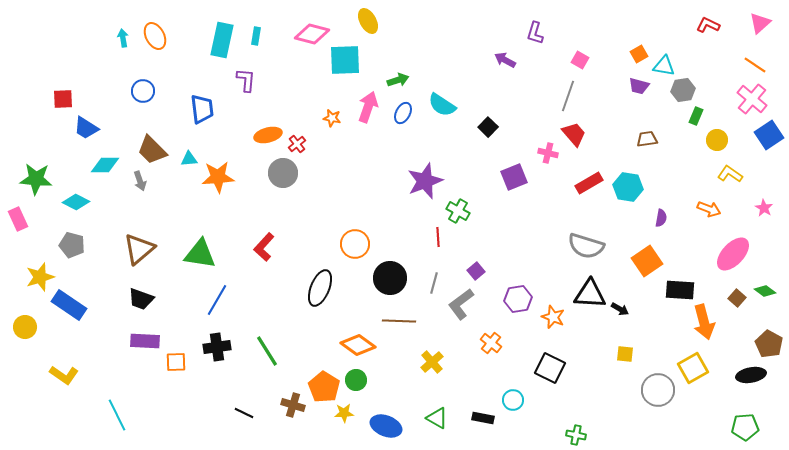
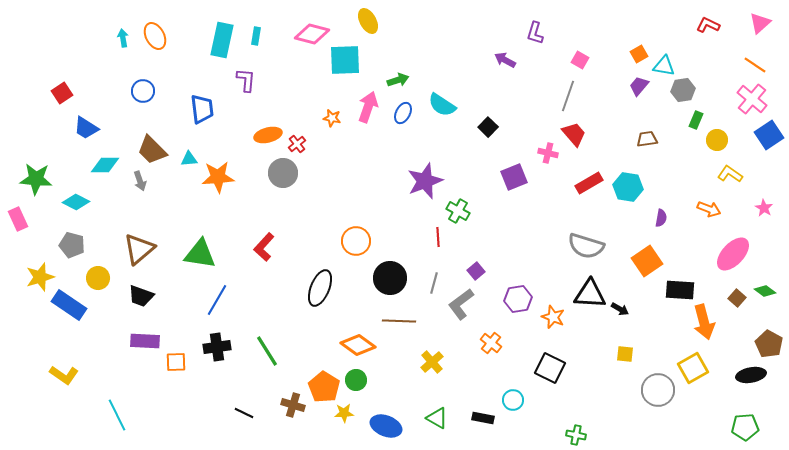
purple trapezoid at (639, 86): rotated 115 degrees clockwise
red square at (63, 99): moved 1 px left, 6 px up; rotated 30 degrees counterclockwise
green rectangle at (696, 116): moved 4 px down
orange circle at (355, 244): moved 1 px right, 3 px up
black trapezoid at (141, 299): moved 3 px up
yellow circle at (25, 327): moved 73 px right, 49 px up
